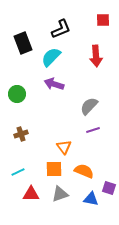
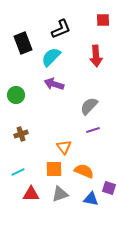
green circle: moved 1 px left, 1 px down
